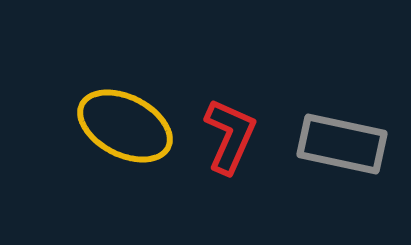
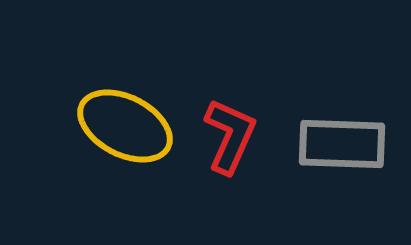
gray rectangle: rotated 10 degrees counterclockwise
